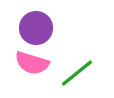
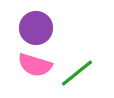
pink semicircle: moved 3 px right, 2 px down
